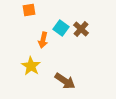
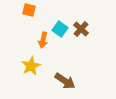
orange square: rotated 24 degrees clockwise
cyan square: moved 1 px left, 1 px down
yellow star: rotated 12 degrees clockwise
